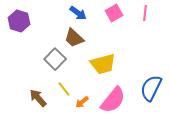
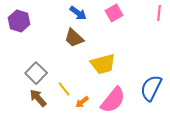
pink line: moved 14 px right
gray square: moved 19 px left, 14 px down
